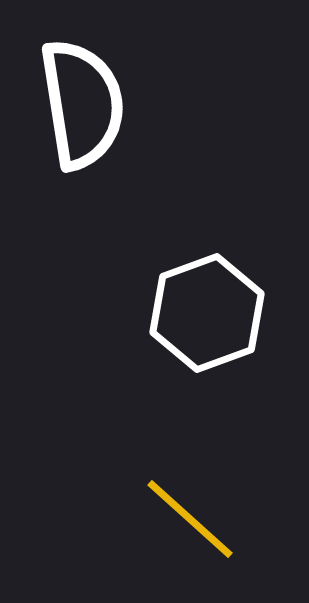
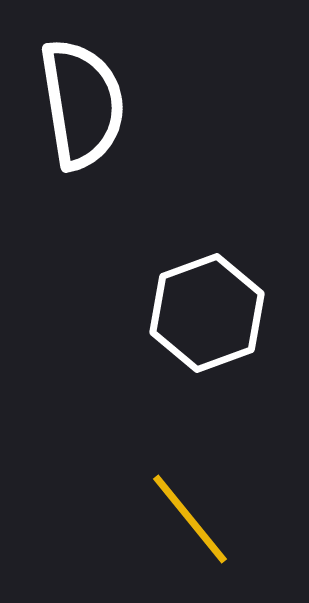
yellow line: rotated 9 degrees clockwise
